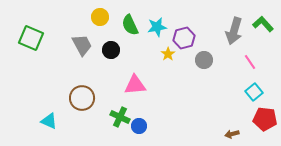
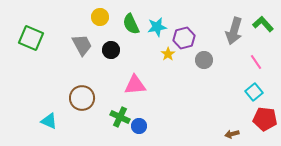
green semicircle: moved 1 px right, 1 px up
pink line: moved 6 px right
